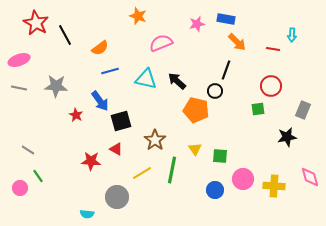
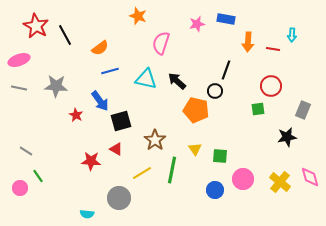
red star at (36, 23): moved 3 px down
orange arrow at (237, 42): moved 11 px right; rotated 48 degrees clockwise
pink semicircle at (161, 43): rotated 50 degrees counterclockwise
gray line at (28, 150): moved 2 px left, 1 px down
yellow cross at (274, 186): moved 6 px right, 4 px up; rotated 35 degrees clockwise
gray circle at (117, 197): moved 2 px right, 1 px down
